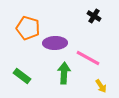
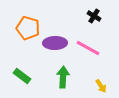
pink line: moved 10 px up
green arrow: moved 1 px left, 4 px down
